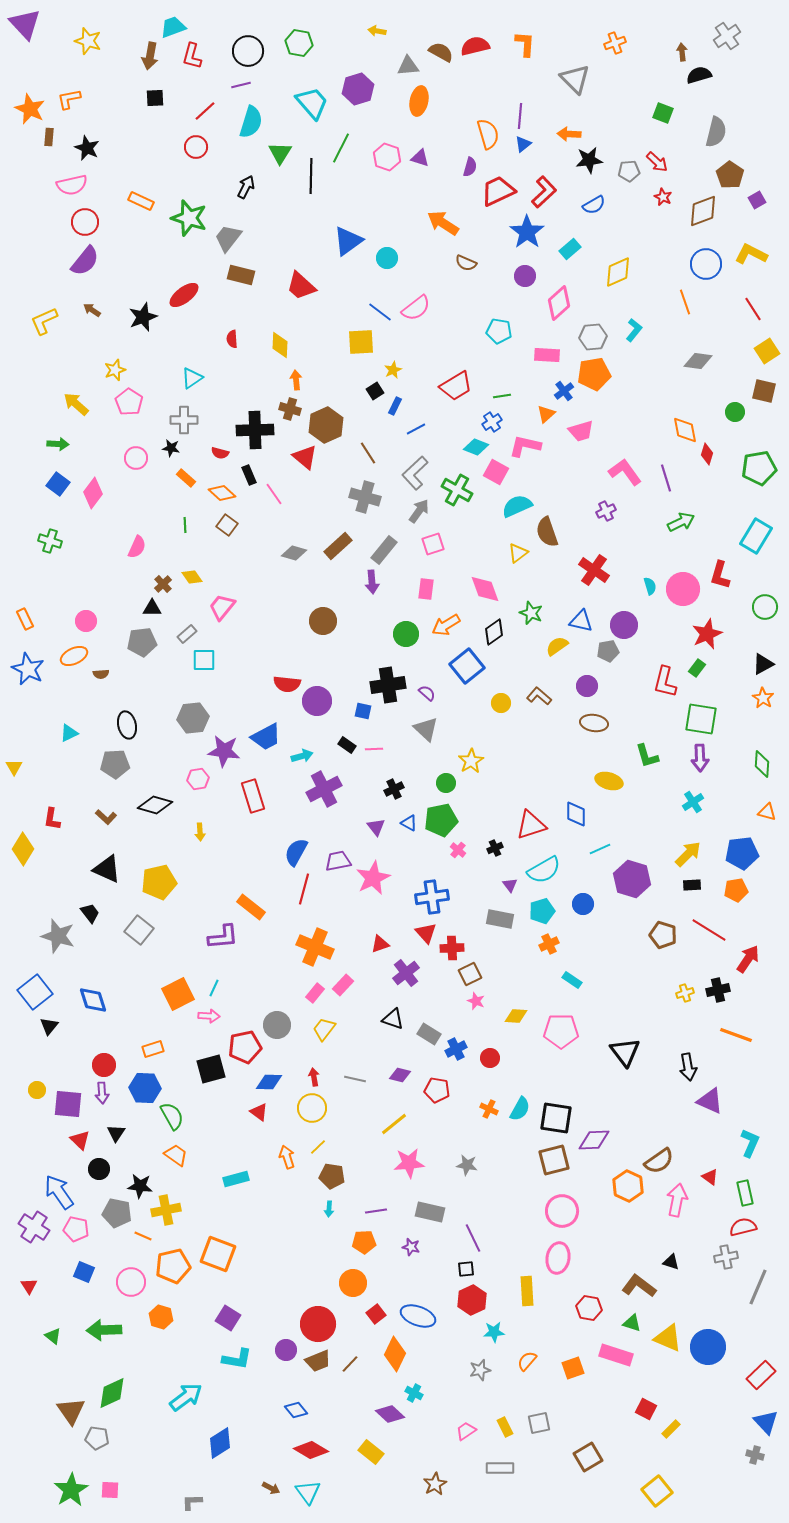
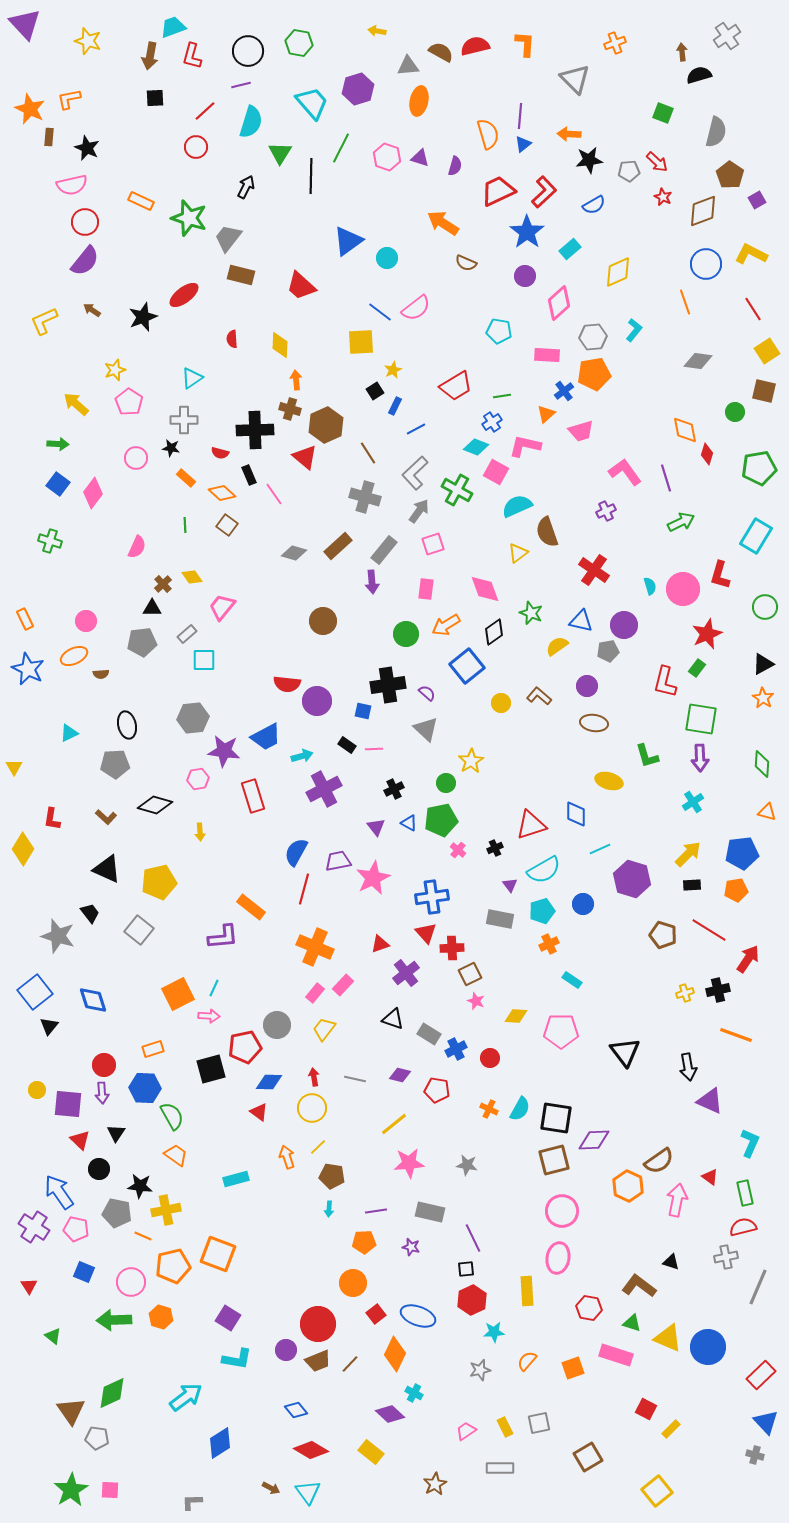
purple semicircle at (470, 167): moved 15 px left, 1 px up
green arrow at (104, 1330): moved 10 px right, 10 px up
